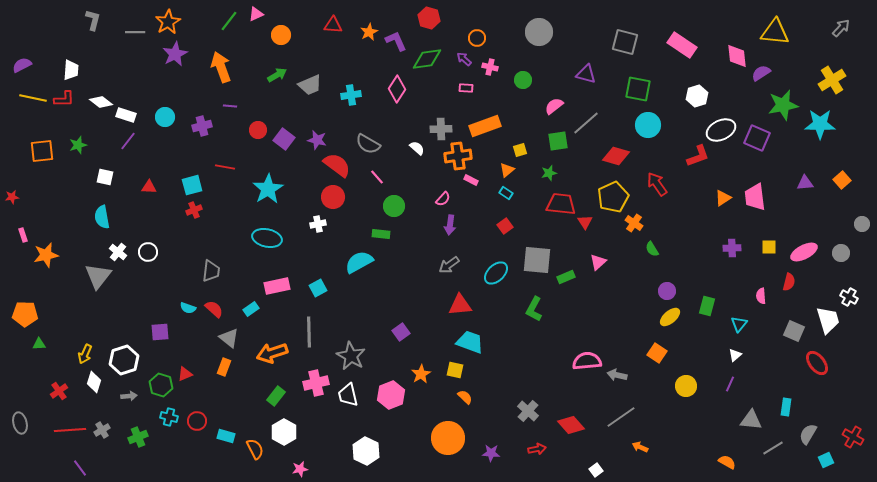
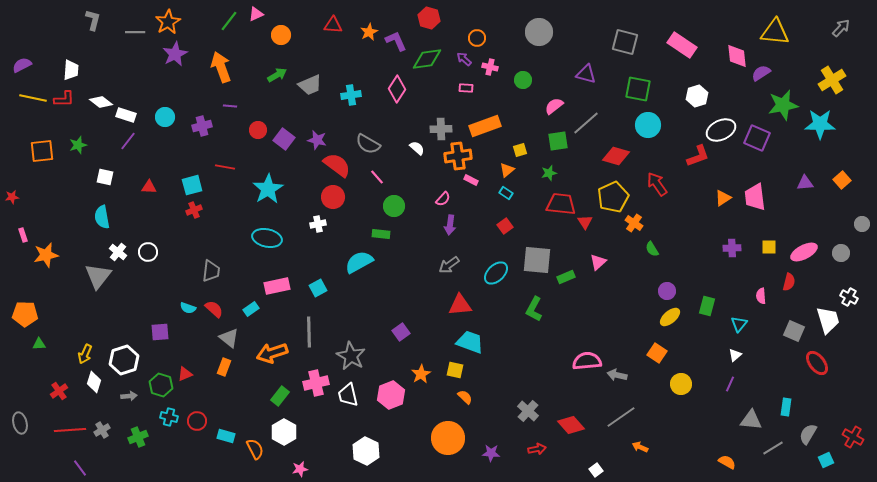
yellow circle at (686, 386): moved 5 px left, 2 px up
green rectangle at (276, 396): moved 4 px right
